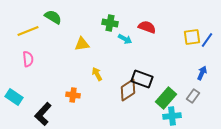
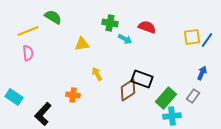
pink semicircle: moved 6 px up
